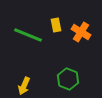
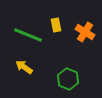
orange cross: moved 4 px right
yellow arrow: moved 19 px up; rotated 102 degrees clockwise
